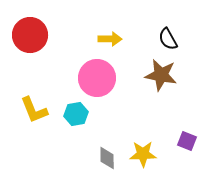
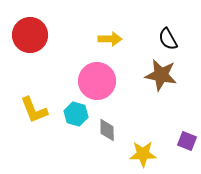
pink circle: moved 3 px down
cyan hexagon: rotated 25 degrees clockwise
gray diamond: moved 28 px up
